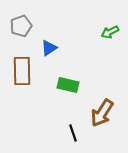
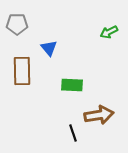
gray pentagon: moved 4 px left, 2 px up; rotated 20 degrees clockwise
green arrow: moved 1 px left
blue triangle: rotated 36 degrees counterclockwise
green rectangle: moved 4 px right; rotated 10 degrees counterclockwise
brown arrow: moved 3 px left, 2 px down; rotated 132 degrees counterclockwise
